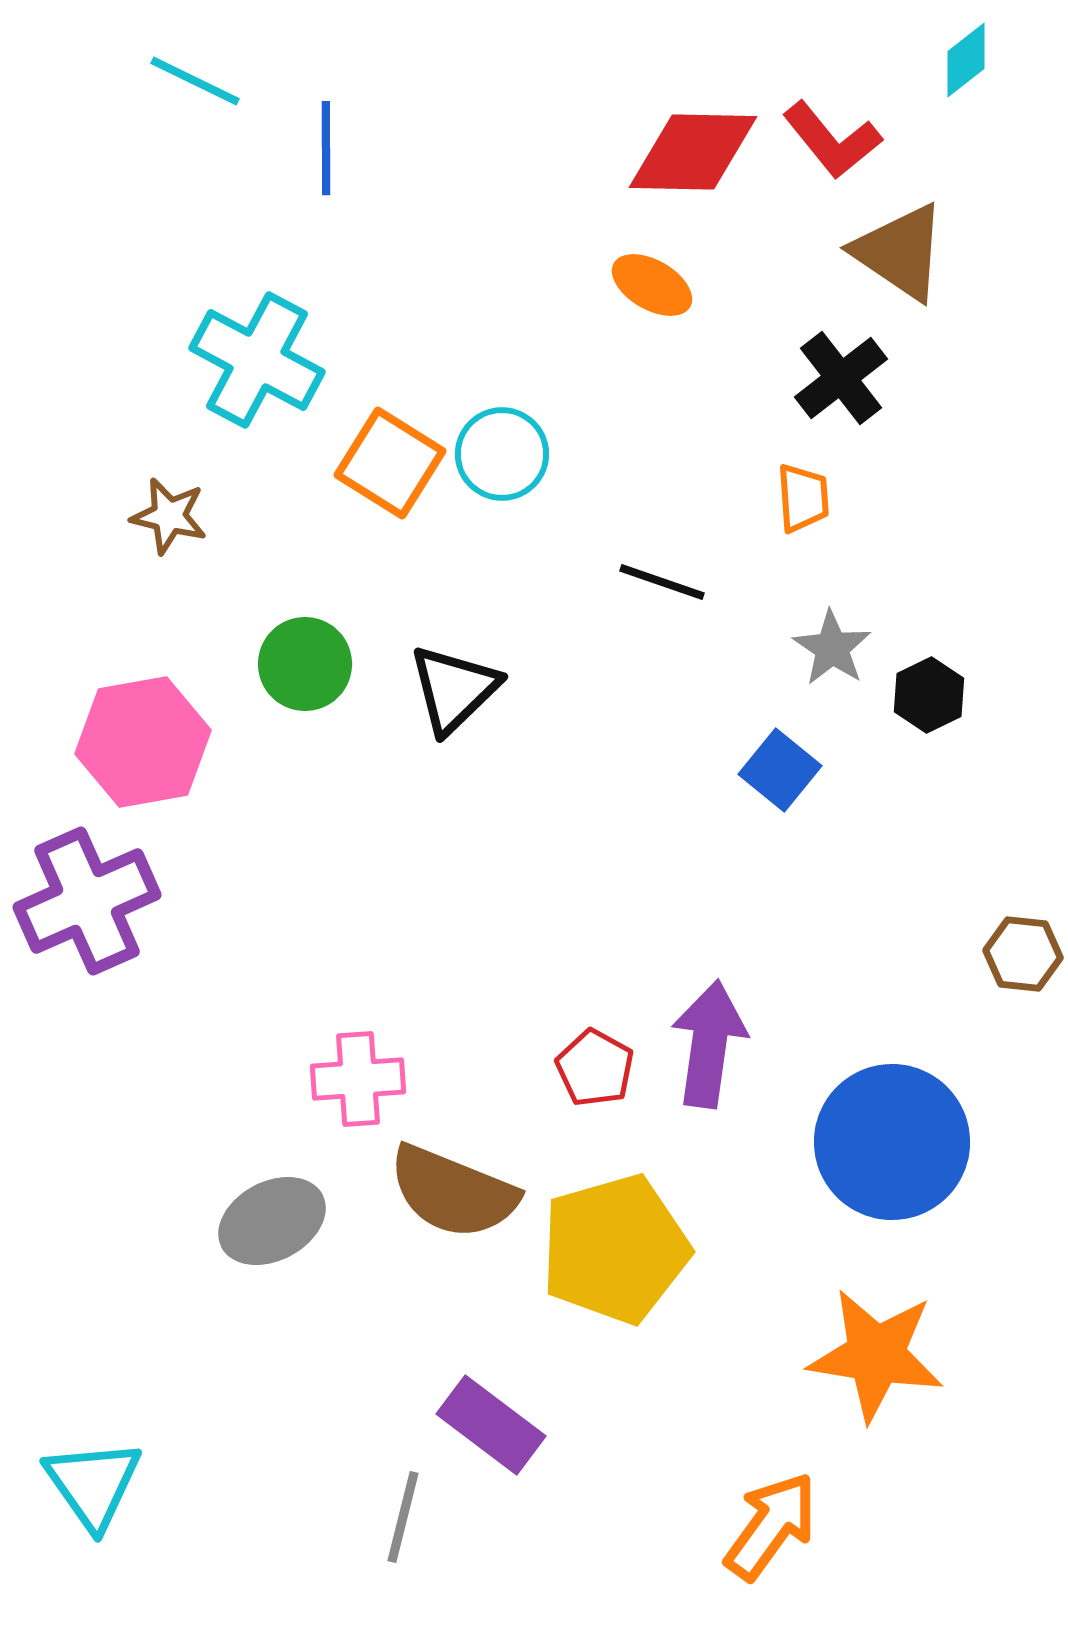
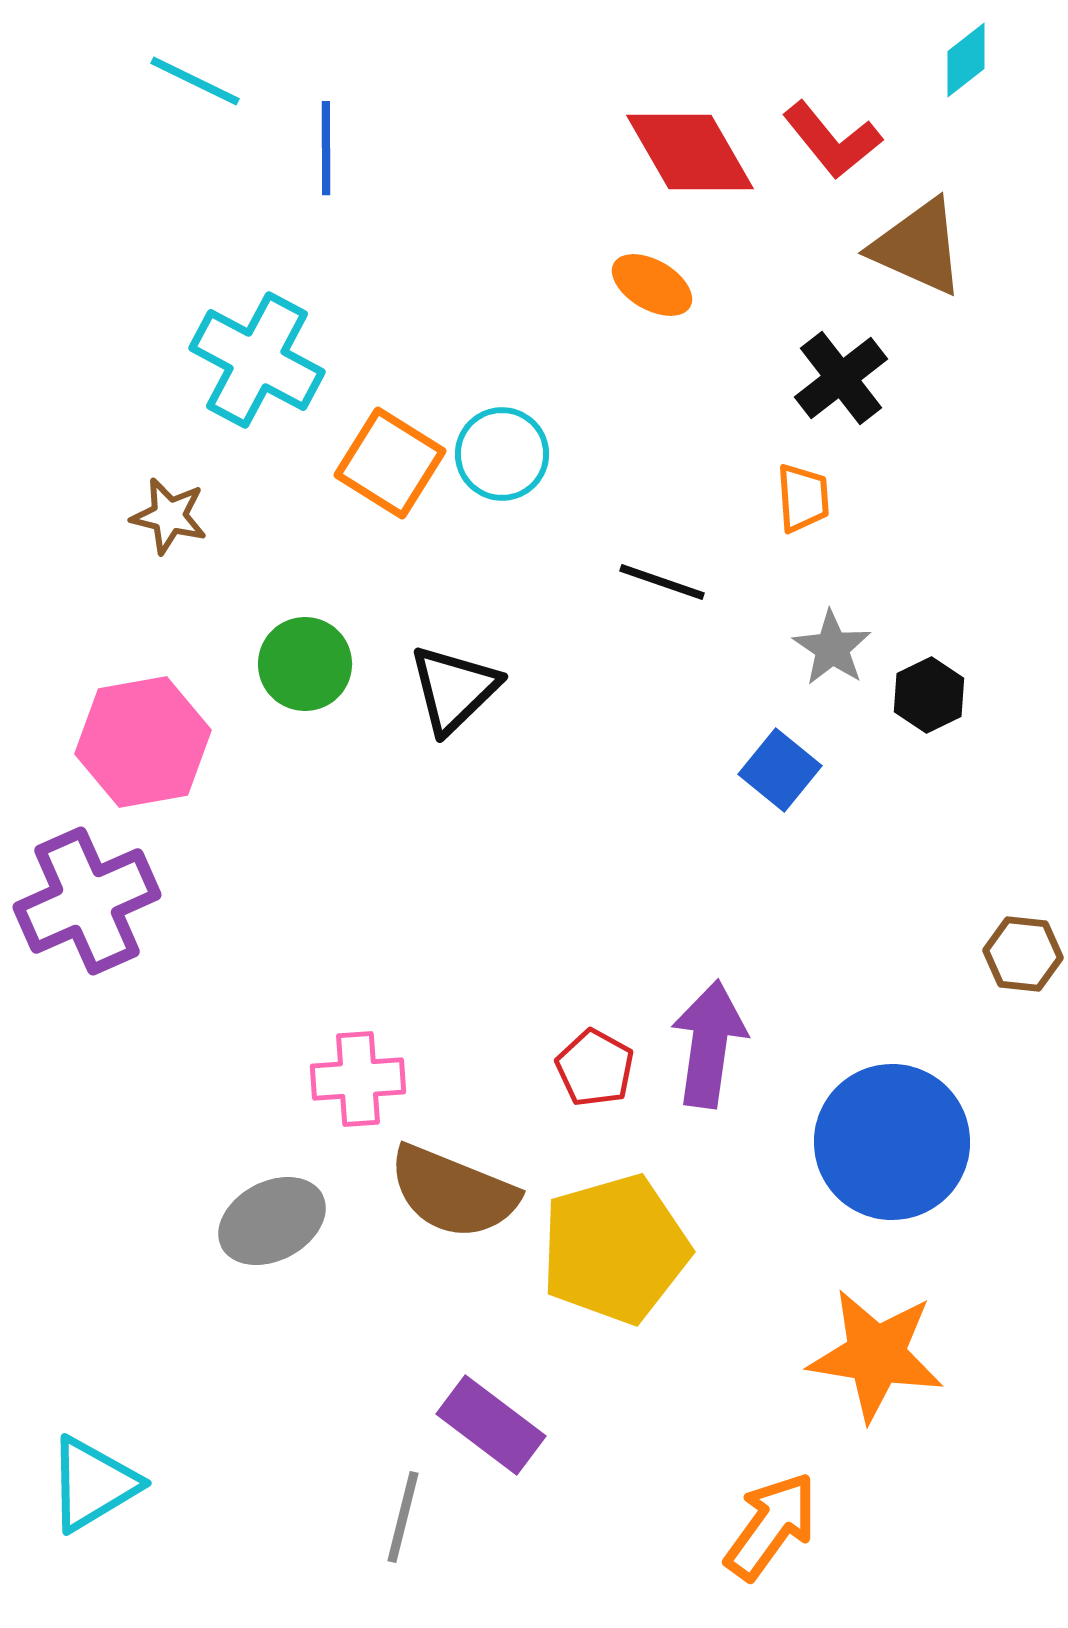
red diamond: moved 3 px left; rotated 59 degrees clockwise
brown triangle: moved 18 px right, 5 px up; rotated 10 degrees counterclockwise
cyan triangle: rotated 34 degrees clockwise
